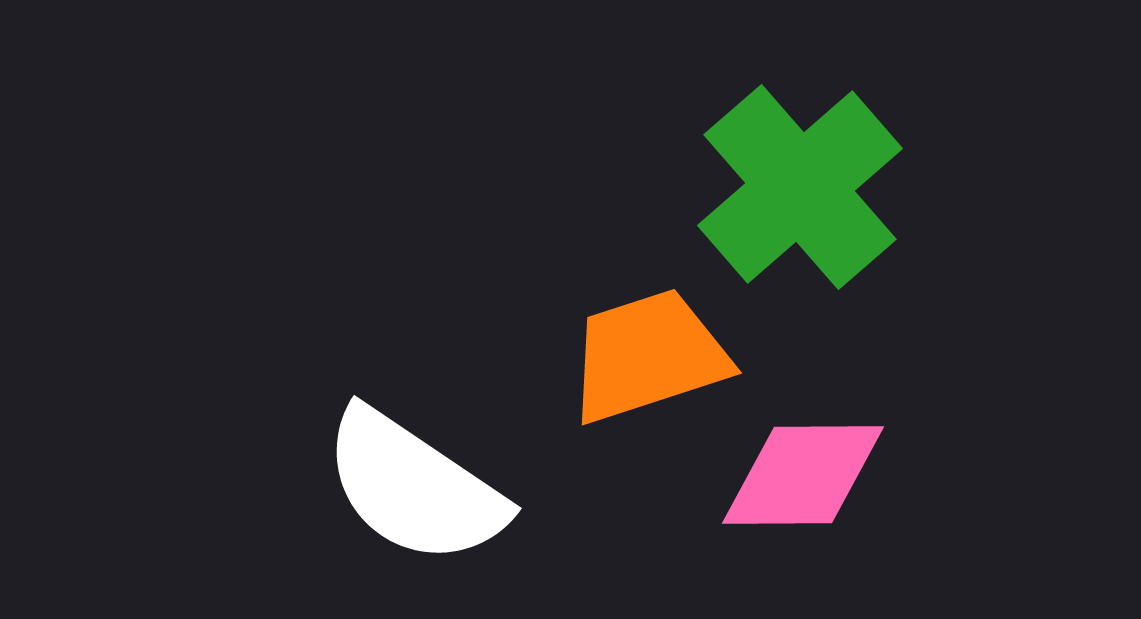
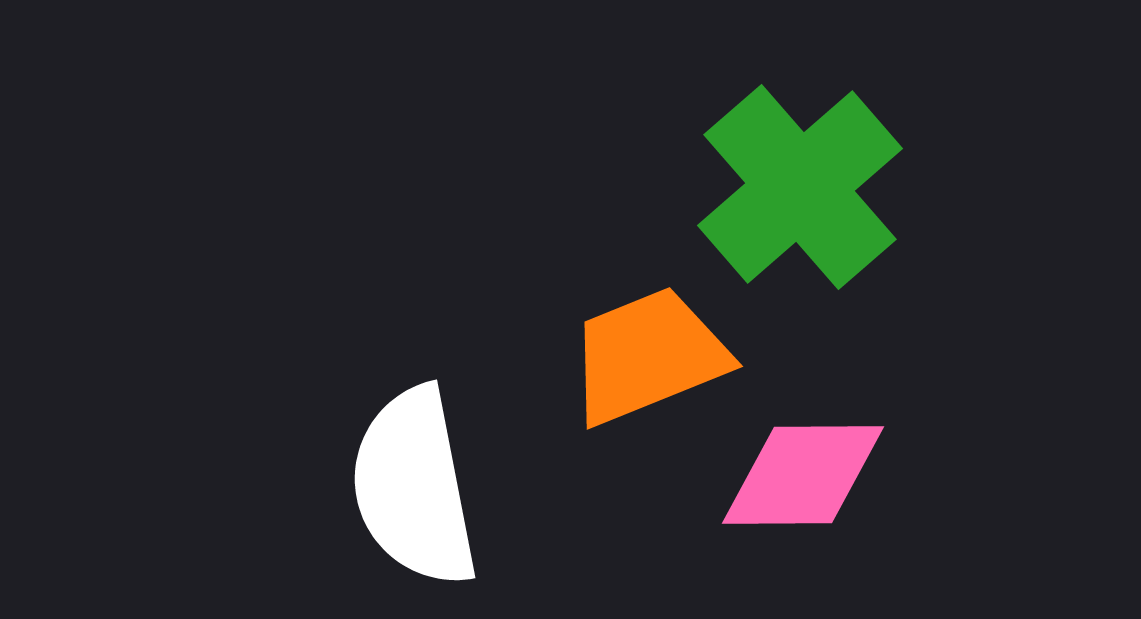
orange trapezoid: rotated 4 degrees counterclockwise
white semicircle: rotated 45 degrees clockwise
